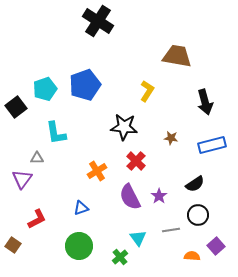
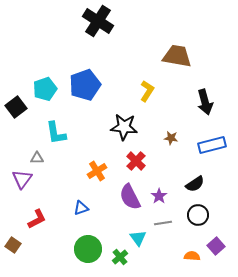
gray line: moved 8 px left, 7 px up
green circle: moved 9 px right, 3 px down
